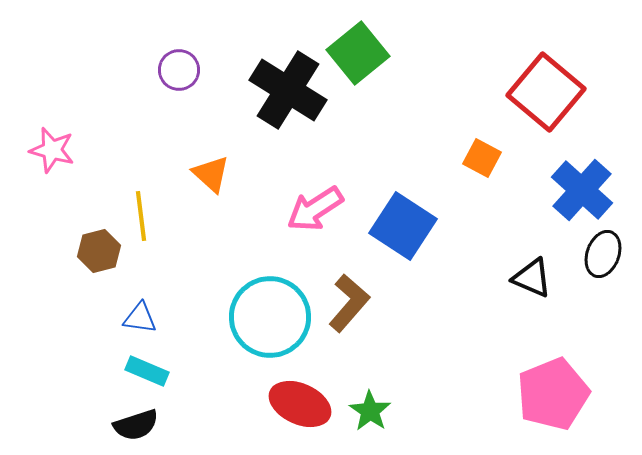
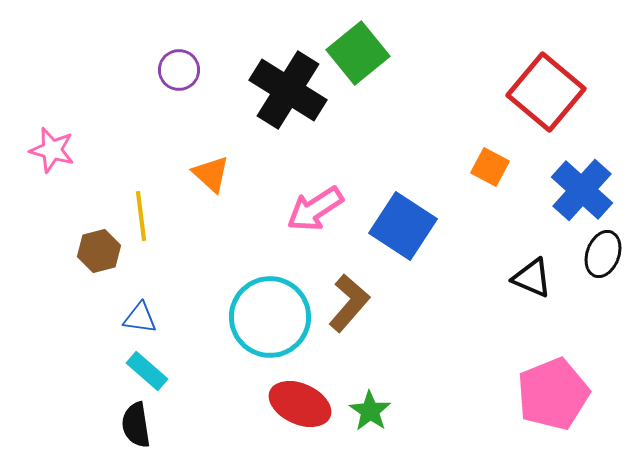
orange square: moved 8 px right, 9 px down
cyan rectangle: rotated 18 degrees clockwise
black semicircle: rotated 99 degrees clockwise
